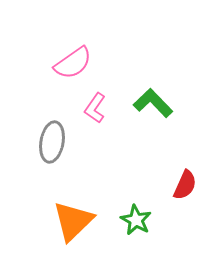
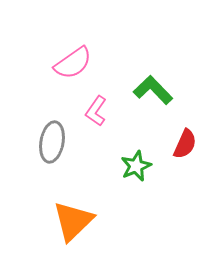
green L-shape: moved 13 px up
pink L-shape: moved 1 px right, 3 px down
red semicircle: moved 41 px up
green star: moved 54 px up; rotated 20 degrees clockwise
